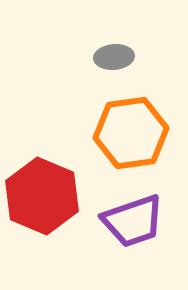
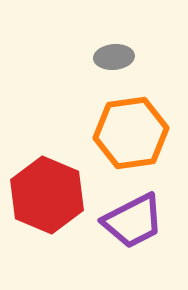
red hexagon: moved 5 px right, 1 px up
purple trapezoid: rotated 8 degrees counterclockwise
